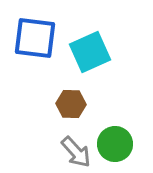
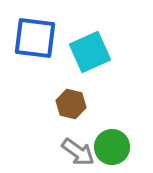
brown hexagon: rotated 12 degrees clockwise
green circle: moved 3 px left, 3 px down
gray arrow: moved 2 px right; rotated 12 degrees counterclockwise
